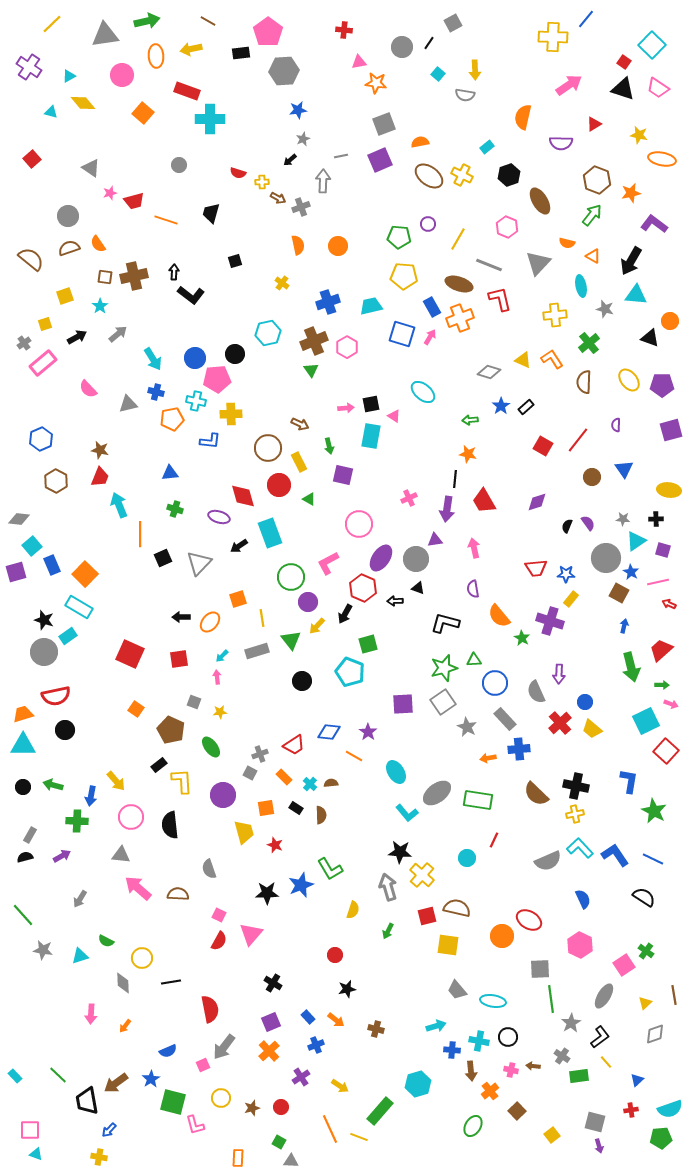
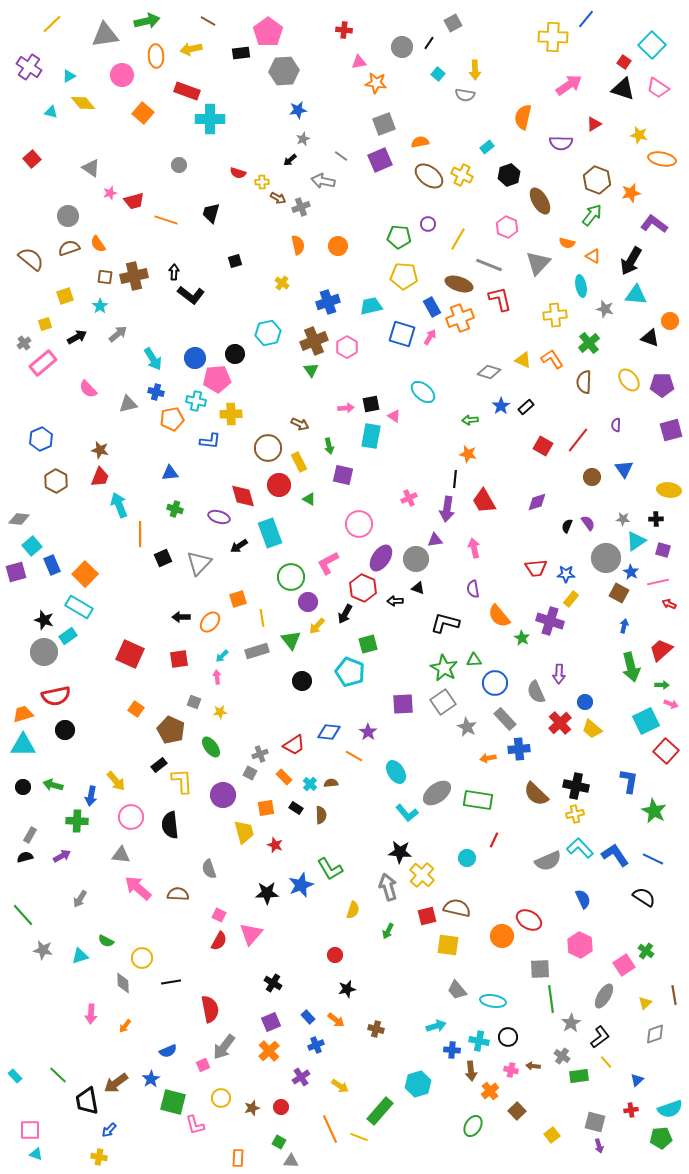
gray line at (341, 156): rotated 48 degrees clockwise
gray arrow at (323, 181): rotated 80 degrees counterclockwise
green star at (444, 668): rotated 28 degrees counterclockwise
